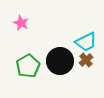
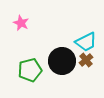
black circle: moved 2 px right
green pentagon: moved 2 px right, 4 px down; rotated 15 degrees clockwise
